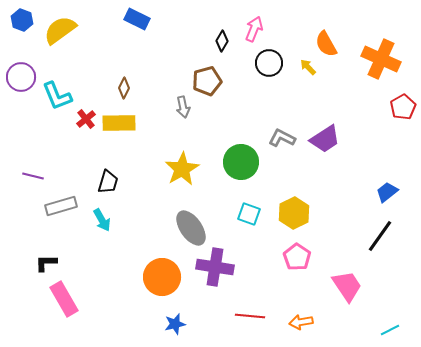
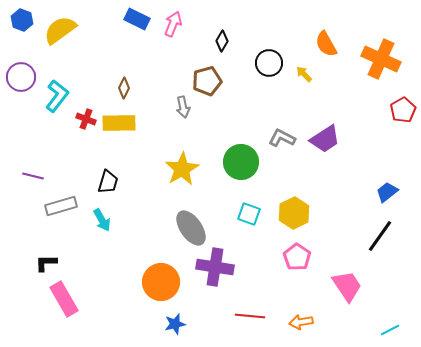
pink arrow: moved 81 px left, 5 px up
yellow arrow: moved 4 px left, 7 px down
cyan L-shape: rotated 120 degrees counterclockwise
red pentagon: moved 3 px down
red cross: rotated 30 degrees counterclockwise
orange circle: moved 1 px left, 5 px down
